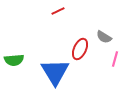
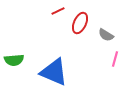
gray semicircle: moved 2 px right, 2 px up
red ellipse: moved 26 px up
blue triangle: moved 1 px left; rotated 36 degrees counterclockwise
